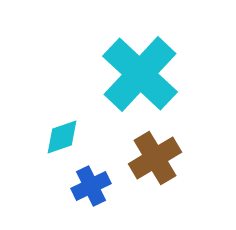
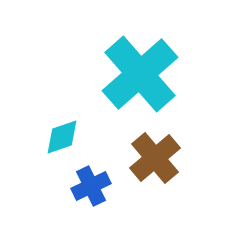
cyan cross: rotated 6 degrees clockwise
brown cross: rotated 9 degrees counterclockwise
